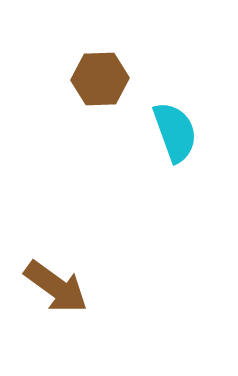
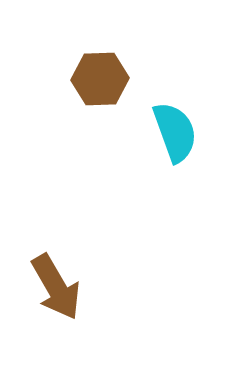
brown arrow: rotated 24 degrees clockwise
